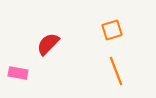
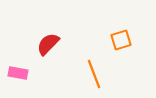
orange square: moved 9 px right, 10 px down
orange line: moved 22 px left, 3 px down
